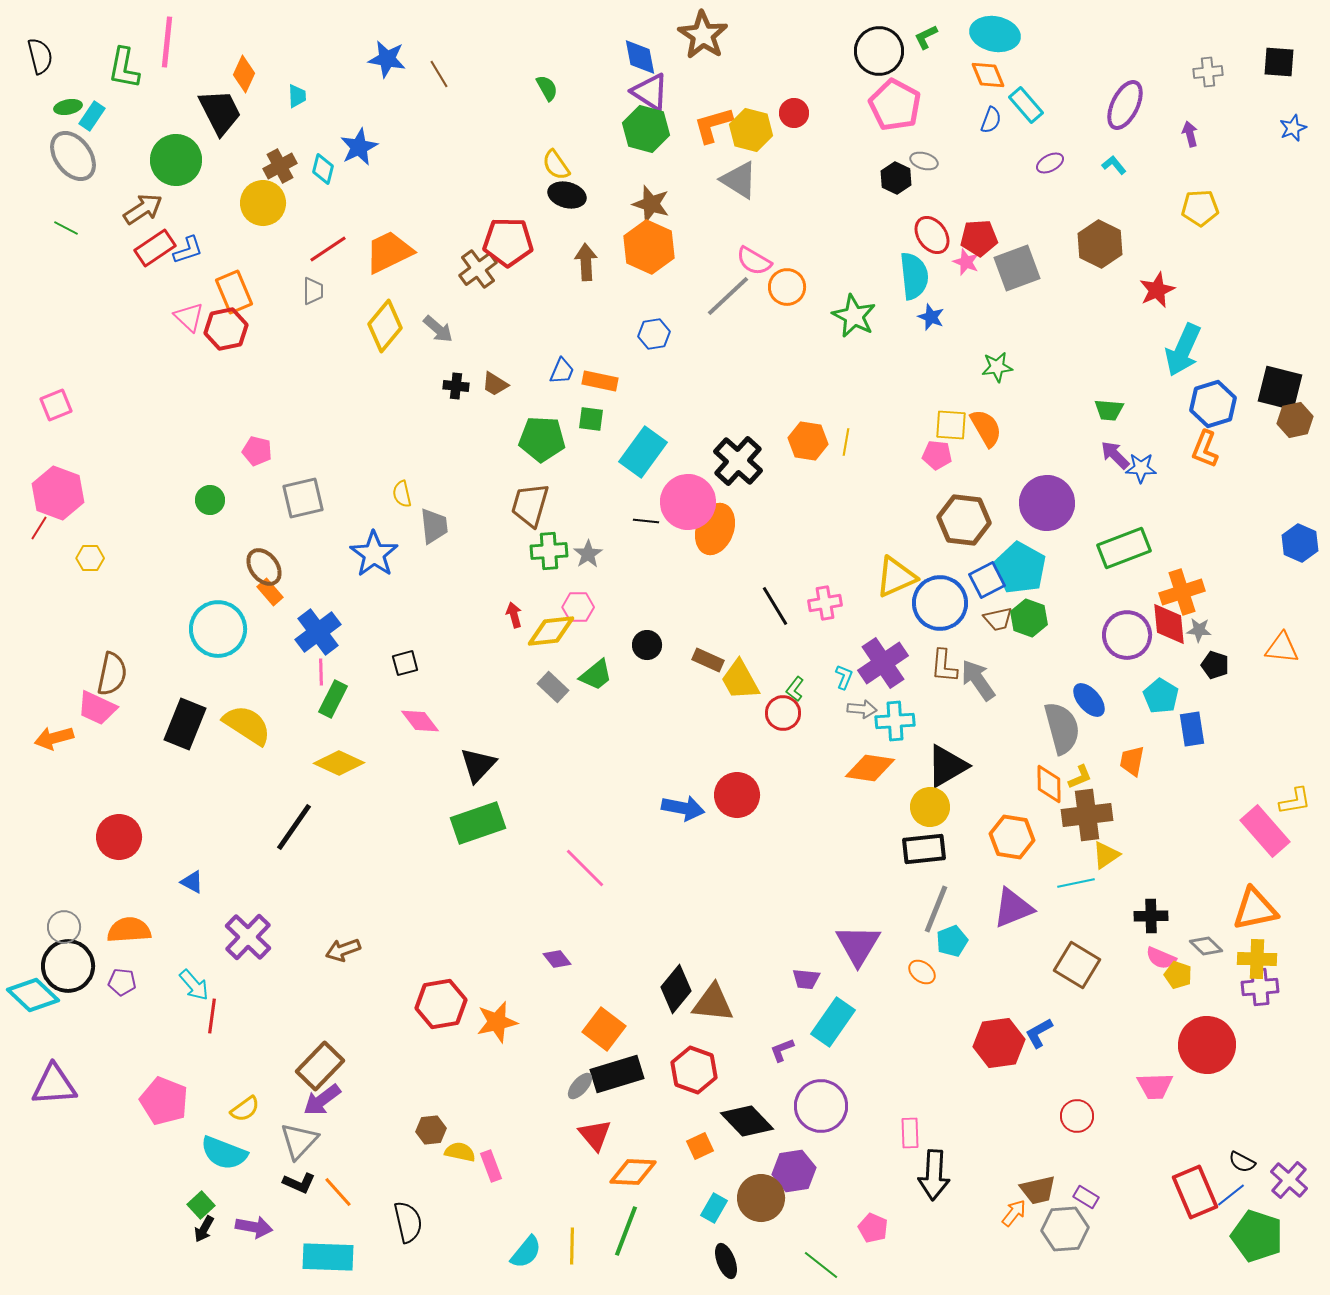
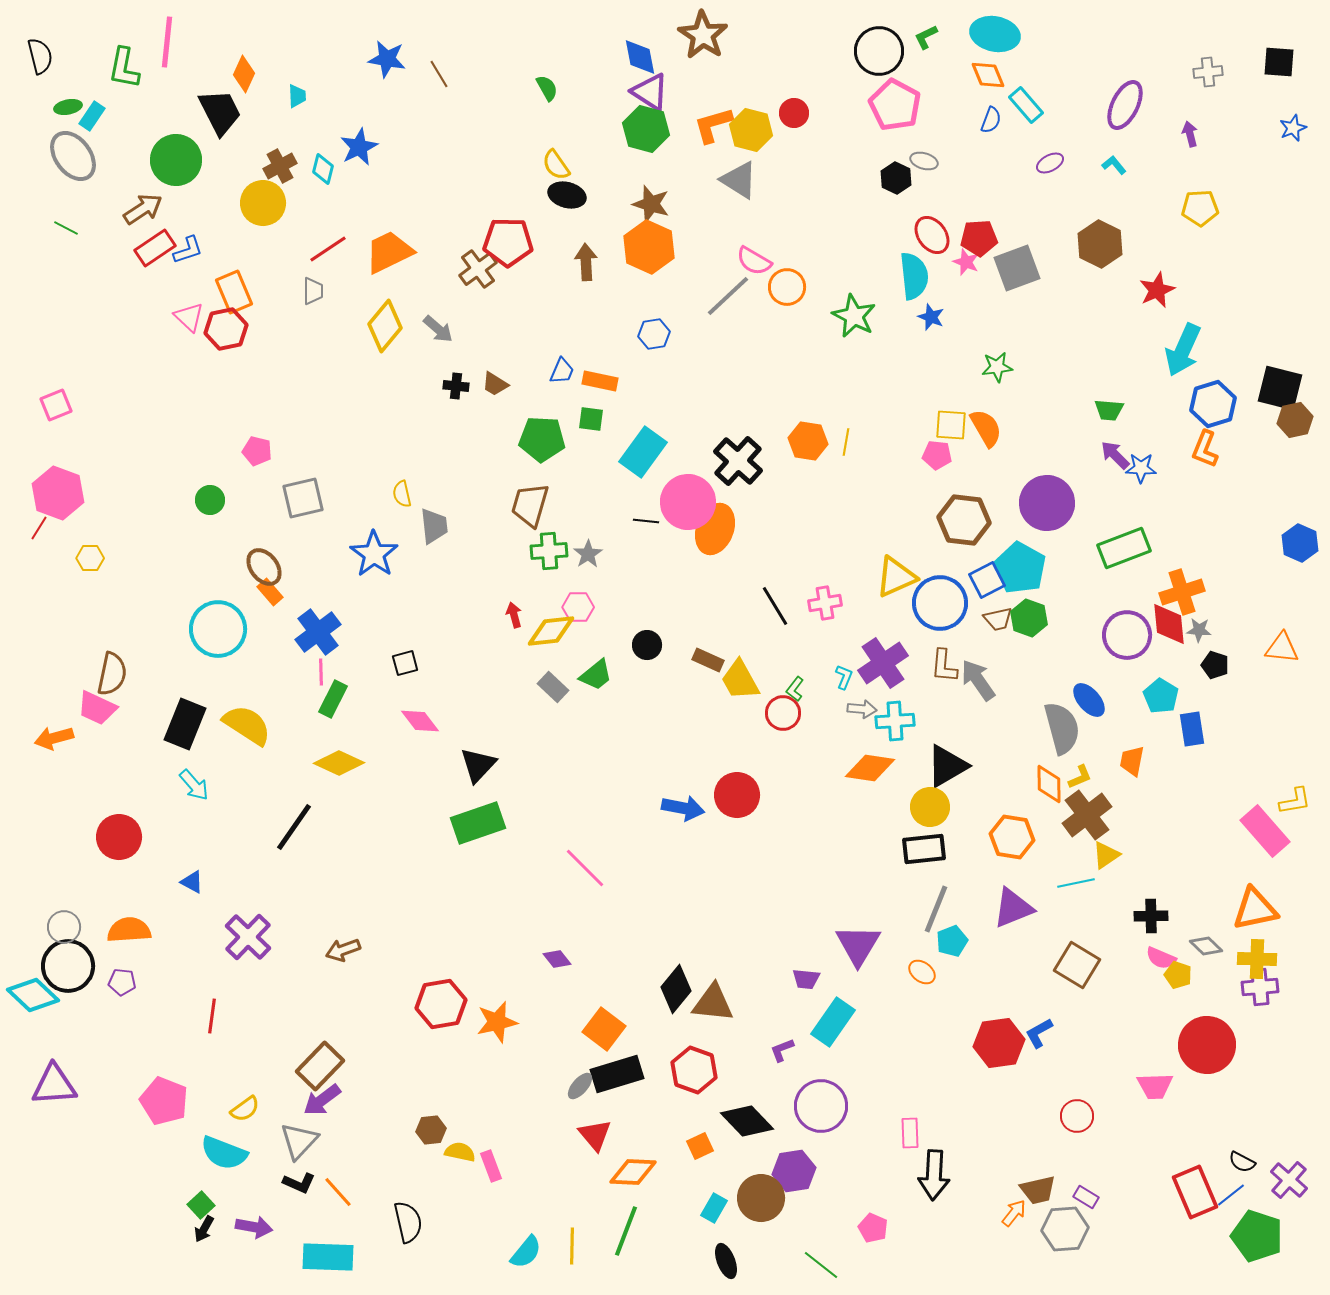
brown cross at (1087, 815): rotated 30 degrees counterclockwise
cyan arrow at (194, 985): moved 200 px up
